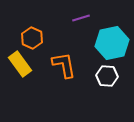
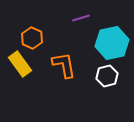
white hexagon: rotated 20 degrees counterclockwise
